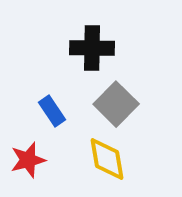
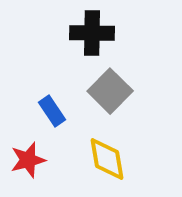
black cross: moved 15 px up
gray square: moved 6 px left, 13 px up
